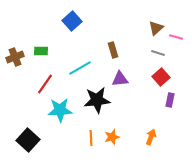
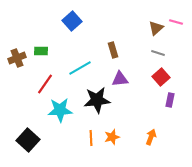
pink line: moved 15 px up
brown cross: moved 2 px right, 1 px down
